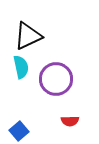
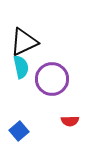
black triangle: moved 4 px left, 6 px down
purple circle: moved 4 px left
